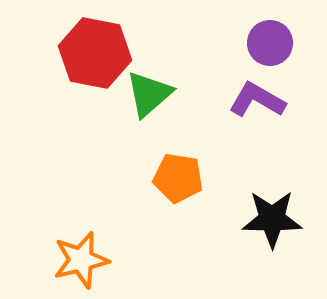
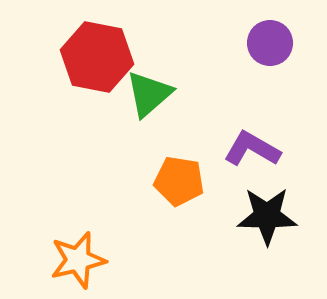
red hexagon: moved 2 px right, 4 px down
purple L-shape: moved 5 px left, 49 px down
orange pentagon: moved 1 px right, 3 px down
black star: moved 5 px left, 3 px up
orange star: moved 3 px left
